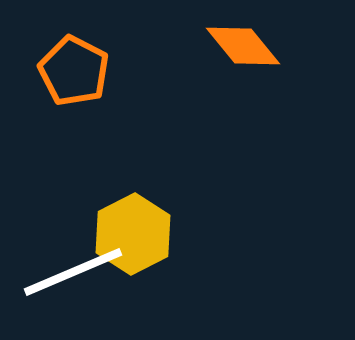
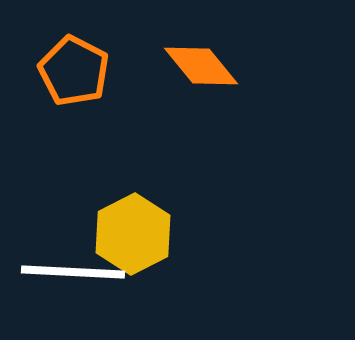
orange diamond: moved 42 px left, 20 px down
white line: rotated 26 degrees clockwise
